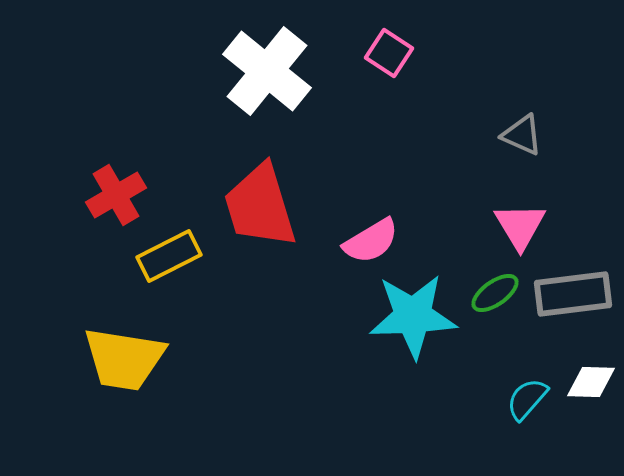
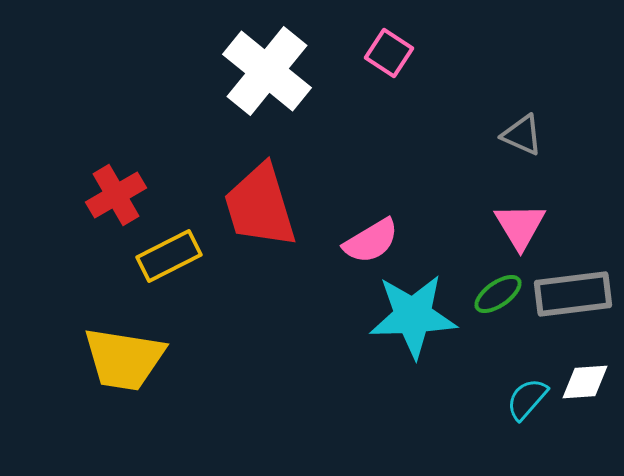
green ellipse: moved 3 px right, 1 px down
white diamond: moved 6 px left; rotated 6 degrees counterclockwise
